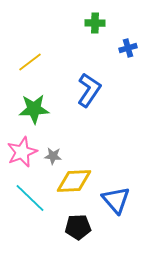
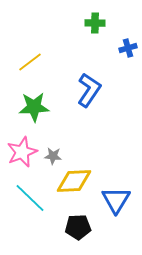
green star: moved 2 px up
blue triangle: rotated 12 degrees clockwise
